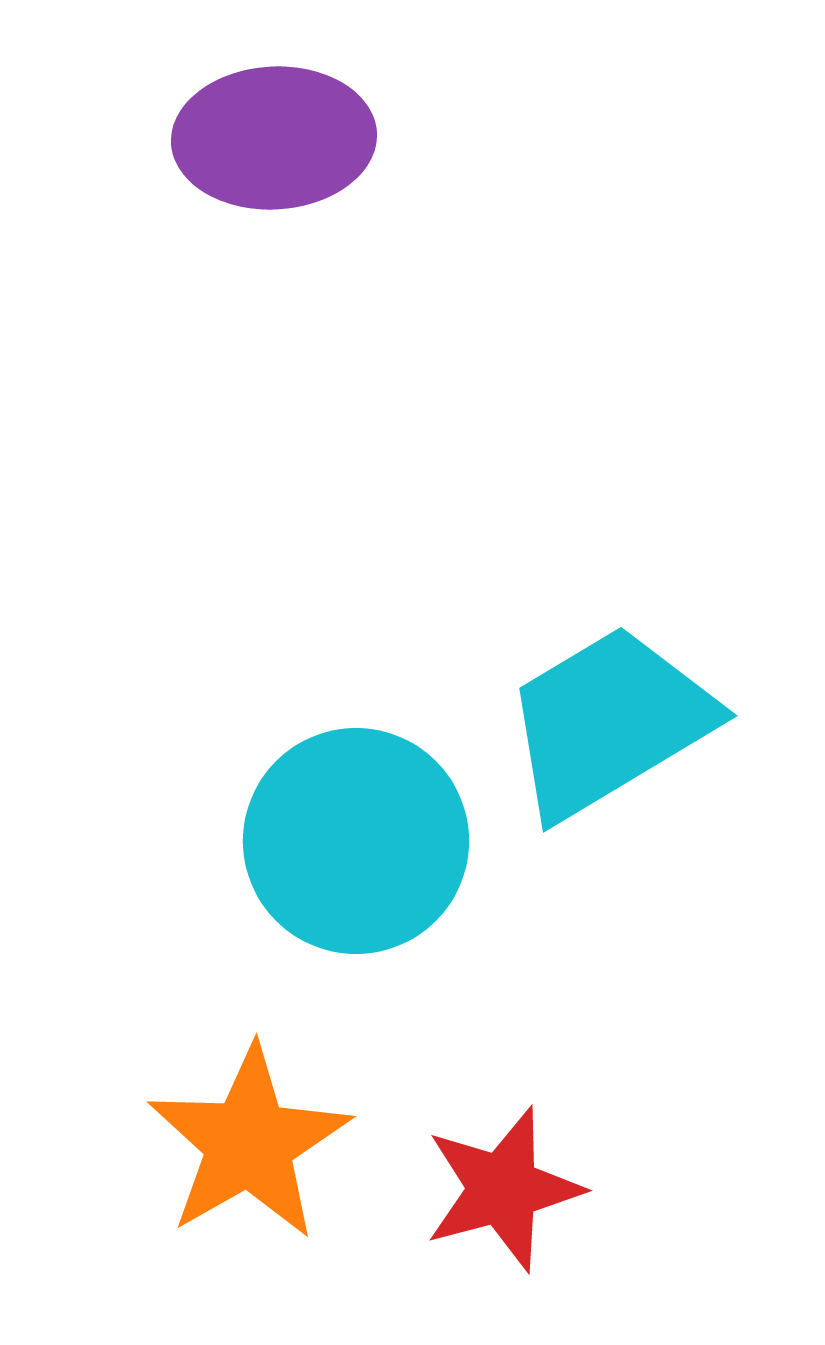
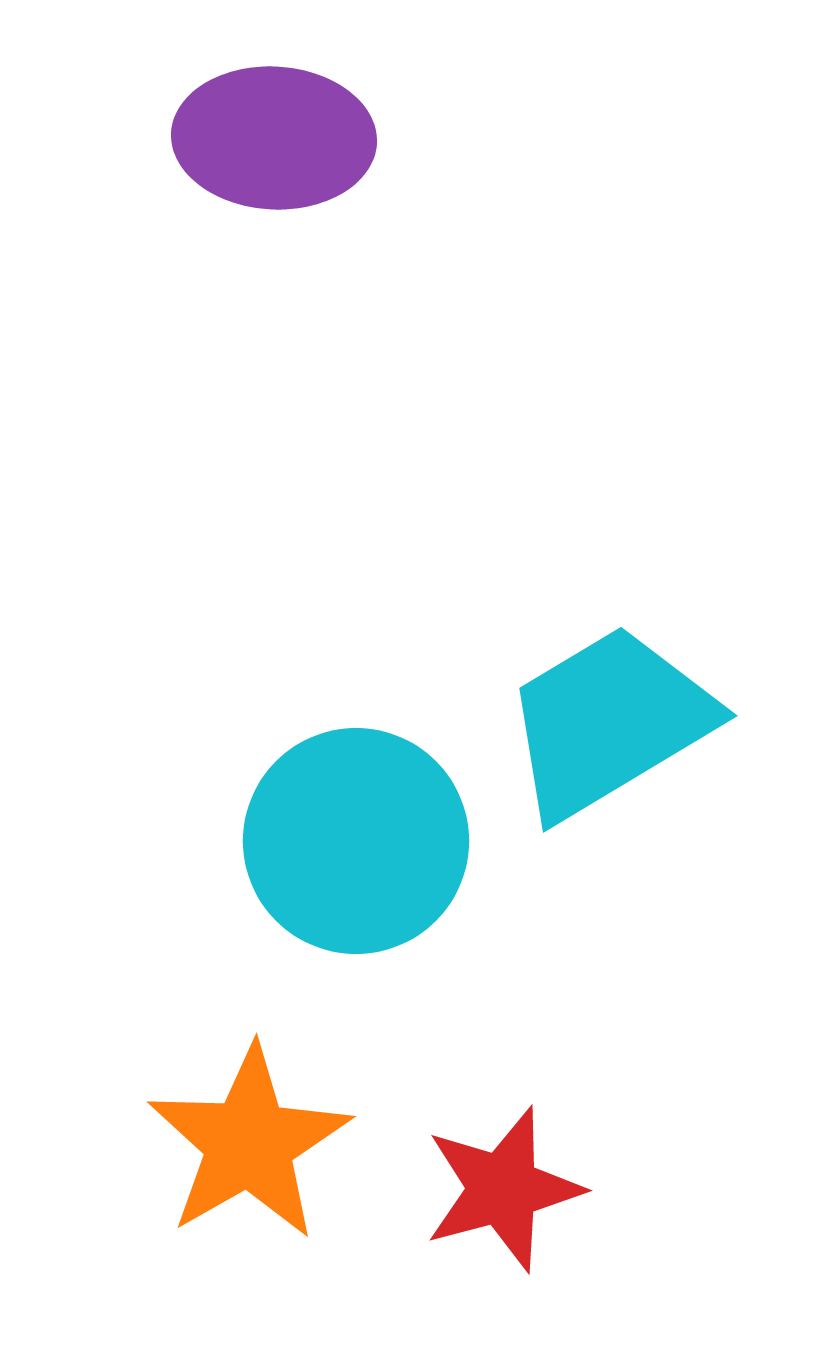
purple ellipse: rotated 6 degrees clockwise
